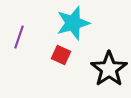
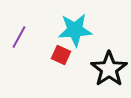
cyan star: moved 2 px right, 7 px down; rotated 12 degrees clockwise
purple line: rotated 10 degrees clockwise
